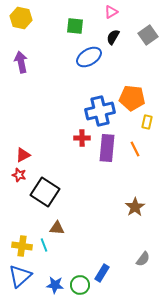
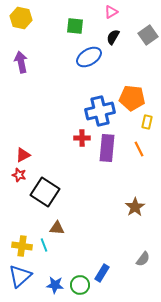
orange line: moved 4 px right
